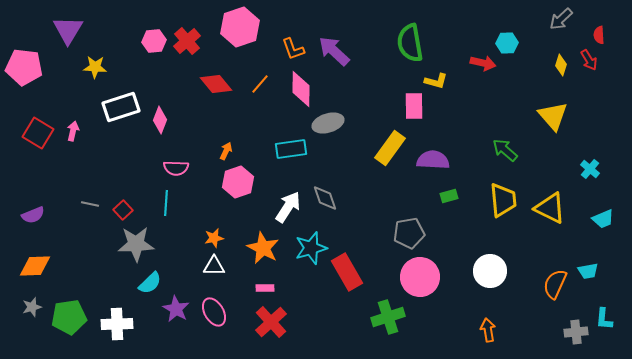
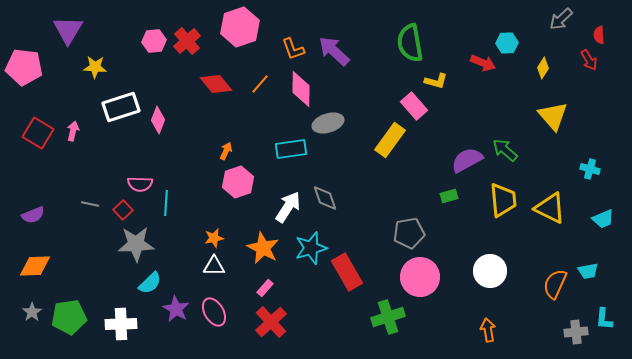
red arrow at (483, 63): rotated 10 degrees clockwise
yellow diamond at (561, 65): moved 18 px left, 3 px down; rotated 15 degrees clockwise
pink rectangle at (414, 106): rotated 40 degrees counterclockwise
pink diamond at (160, 120): moved 2 px left
yellow rectangle at (390, 148): moved 8 px up
purple semicircle at (433, 160): moved 34 px right; rotated 32 degrees counterclockwise
pink semicircle at (176, 168): moved 36 px left, 16 px down
cyan cross at (590, 169): rotated 24 degrees counterclockwise
pink rectangle at (265, 288): rotated 48 degrees counterclockwise
gray star at (32, 307): moved 5 px down; rotated 18 degrees counterclockwise
white cross at (117, 324): moved 4 px right
